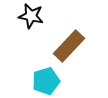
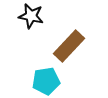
cyan pentagon: rotated 8 degrees clockwise
